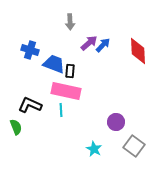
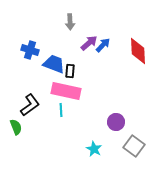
black L-shape: rotated 120 degrees clockwise
